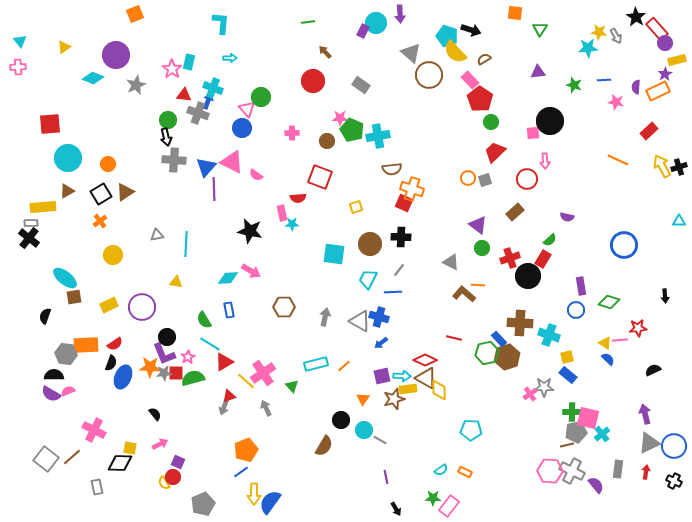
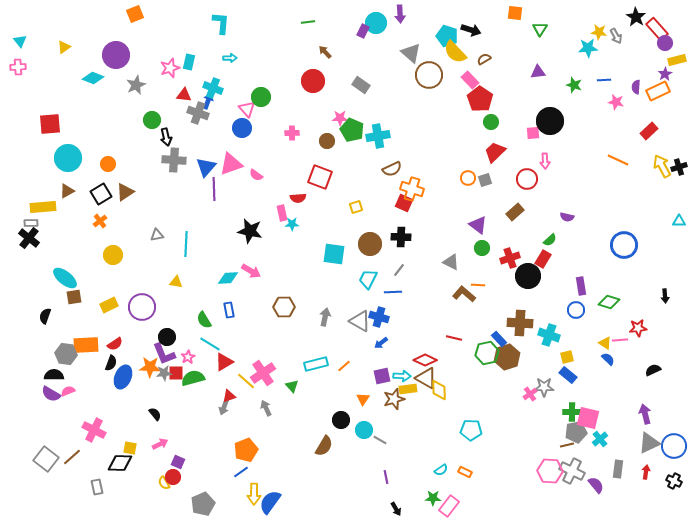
pink star at (172, 69): moved 2 px left, 1 px up; rotated 18 degrees clockwise
green circle at (168, 120): moved 16 px left
pink triangle at (232, 162): moved 1 px left, 2 px down; rotated 45 degrees counterclockwise
brown semicircle at (392, 169): rotated 18 degrees counterclockwise
cyan cross at (602, 434): moved 2 px left, 5 px down
